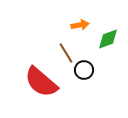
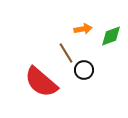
orange arrow: moved 3 px right, 4 px down
green diamond: moved 3 px right, 3 px up
